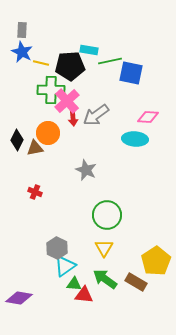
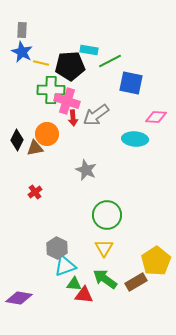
green line: rotated 15 degrees counterclockwise
blue square: moved 10 px down
pink cross: rotated 30 degrees counterclockwise
pink diamond: moved 8 px right
orange circle: moved 1 px left, 1 px down
red cross: rotated 32 degrees clockwise
cyan triangle: rotated 15 degrees clockwise
brown rectangle: rotated 60 degrees counterclockwise
